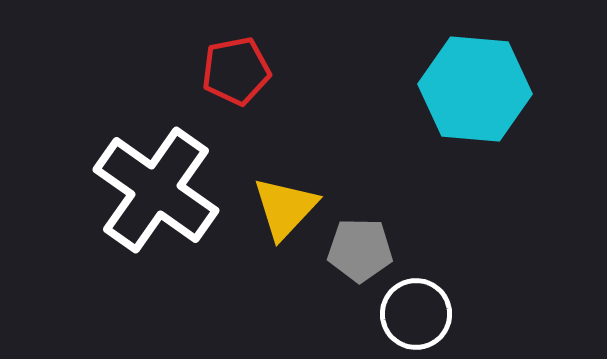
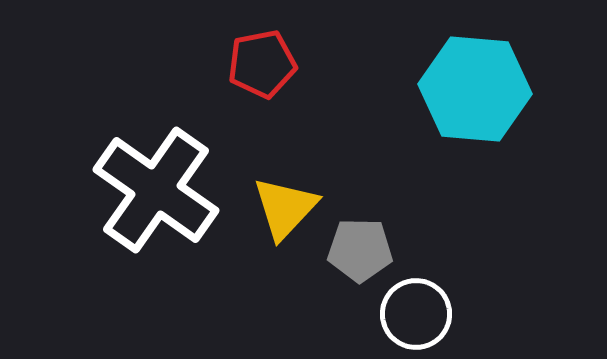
red pentagon: moved 26 px right, 7 px up
